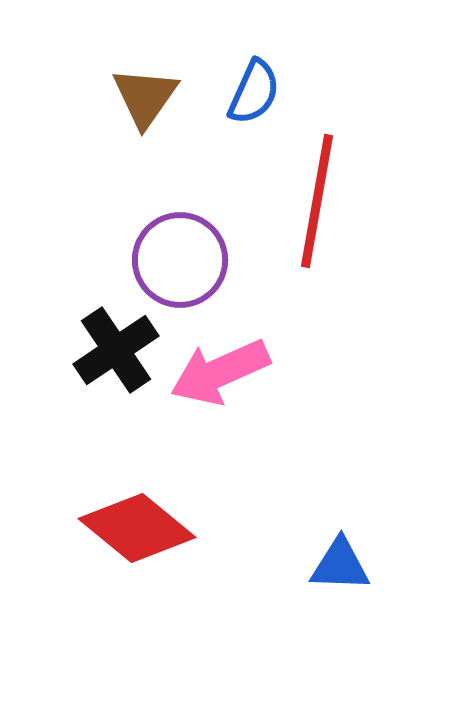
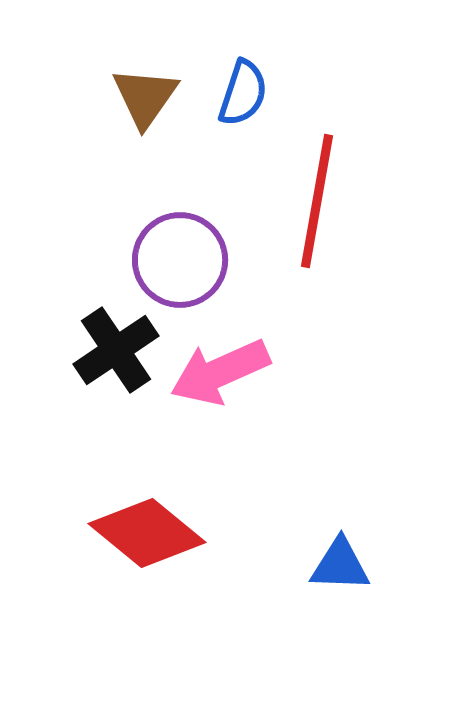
blue semicircle: moved 11 px left, 1 px down; rotated 6 degrees counterclockwise
red diamond: moved 10 px right, 5 px down
